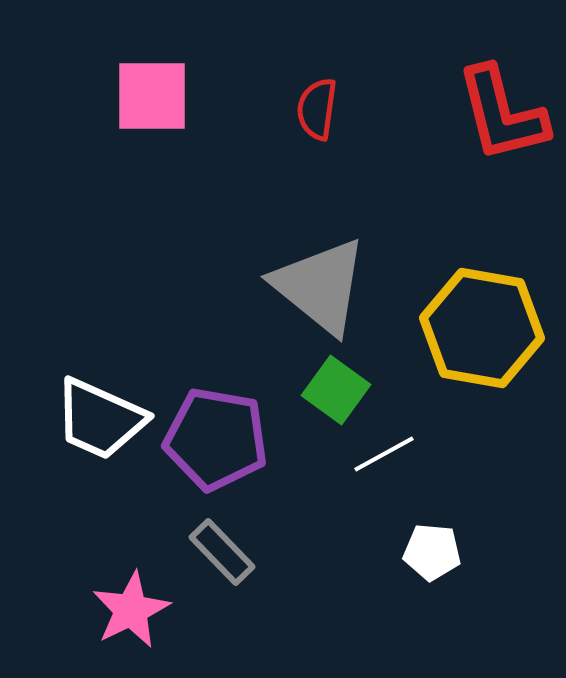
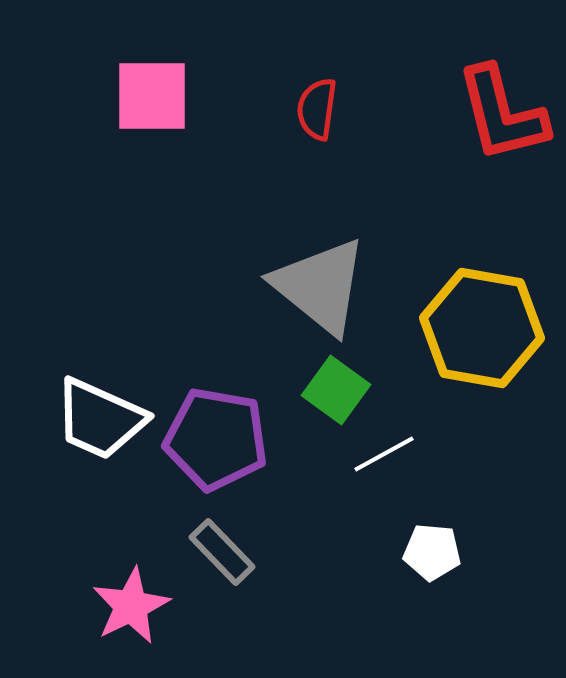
pink star: moved 4 px up
